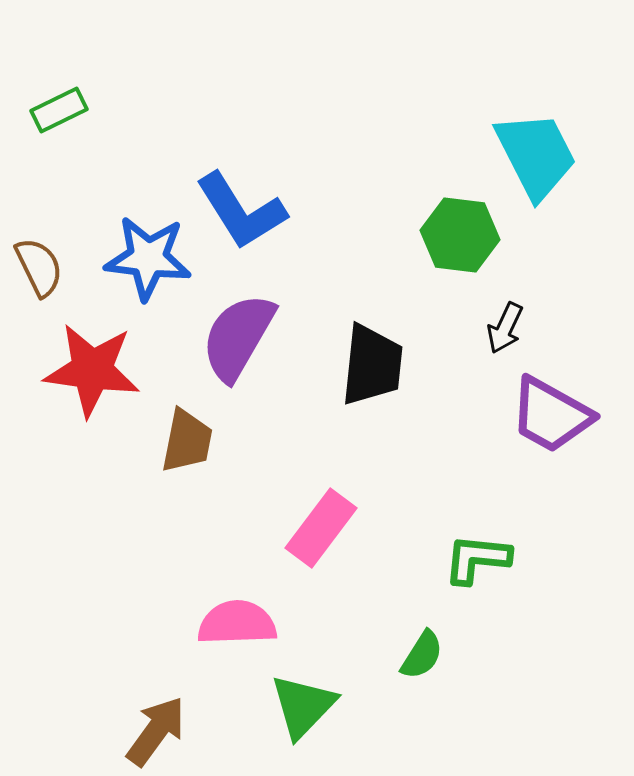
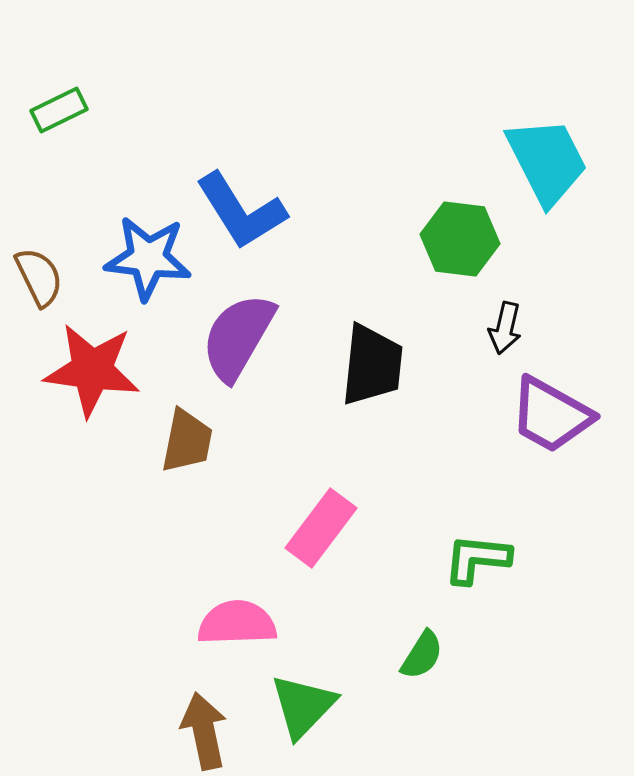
cyan trapezoid: moved 11 px right, 6 px down
green hexagon: moved 4 px down
brown semicircle: moved 10 px down
black arrow: rotated 12 degrees counterclockwise
brown arrow: moved 48 px right; rotated 48 degrees counterclockwise
